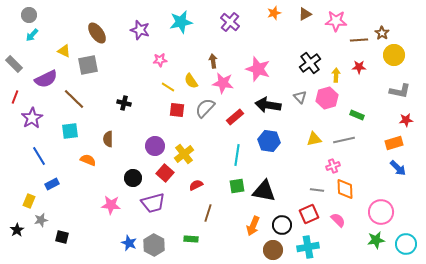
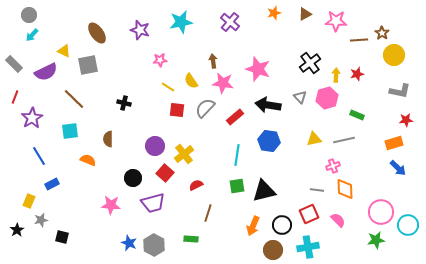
red star at (359, 67): moved 2 px left, 7 px down; rotated 16 degrees counterclockwise
purple semicircle at (46, 79): moved 7 px up
black triangle at (264, 191): rotated 25 degrees counterclockwise
cyan circle at (406, 244): moved 2 px right, 19 px up
